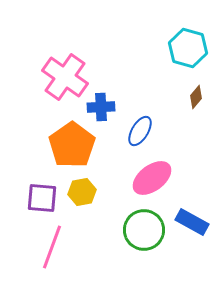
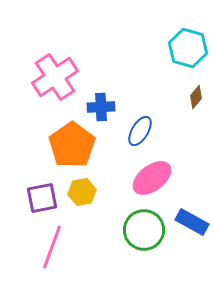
pink cross: moved 10 px left; rotated 21 degrees clockwise
purple square: rotated 16 degrees counterclockwise
